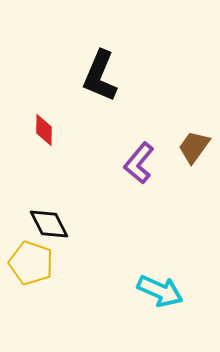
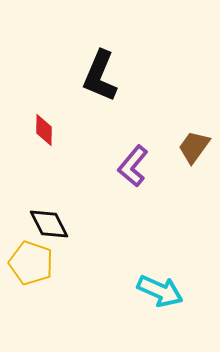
purple L-shape: moved 6 px left, 3 px down
